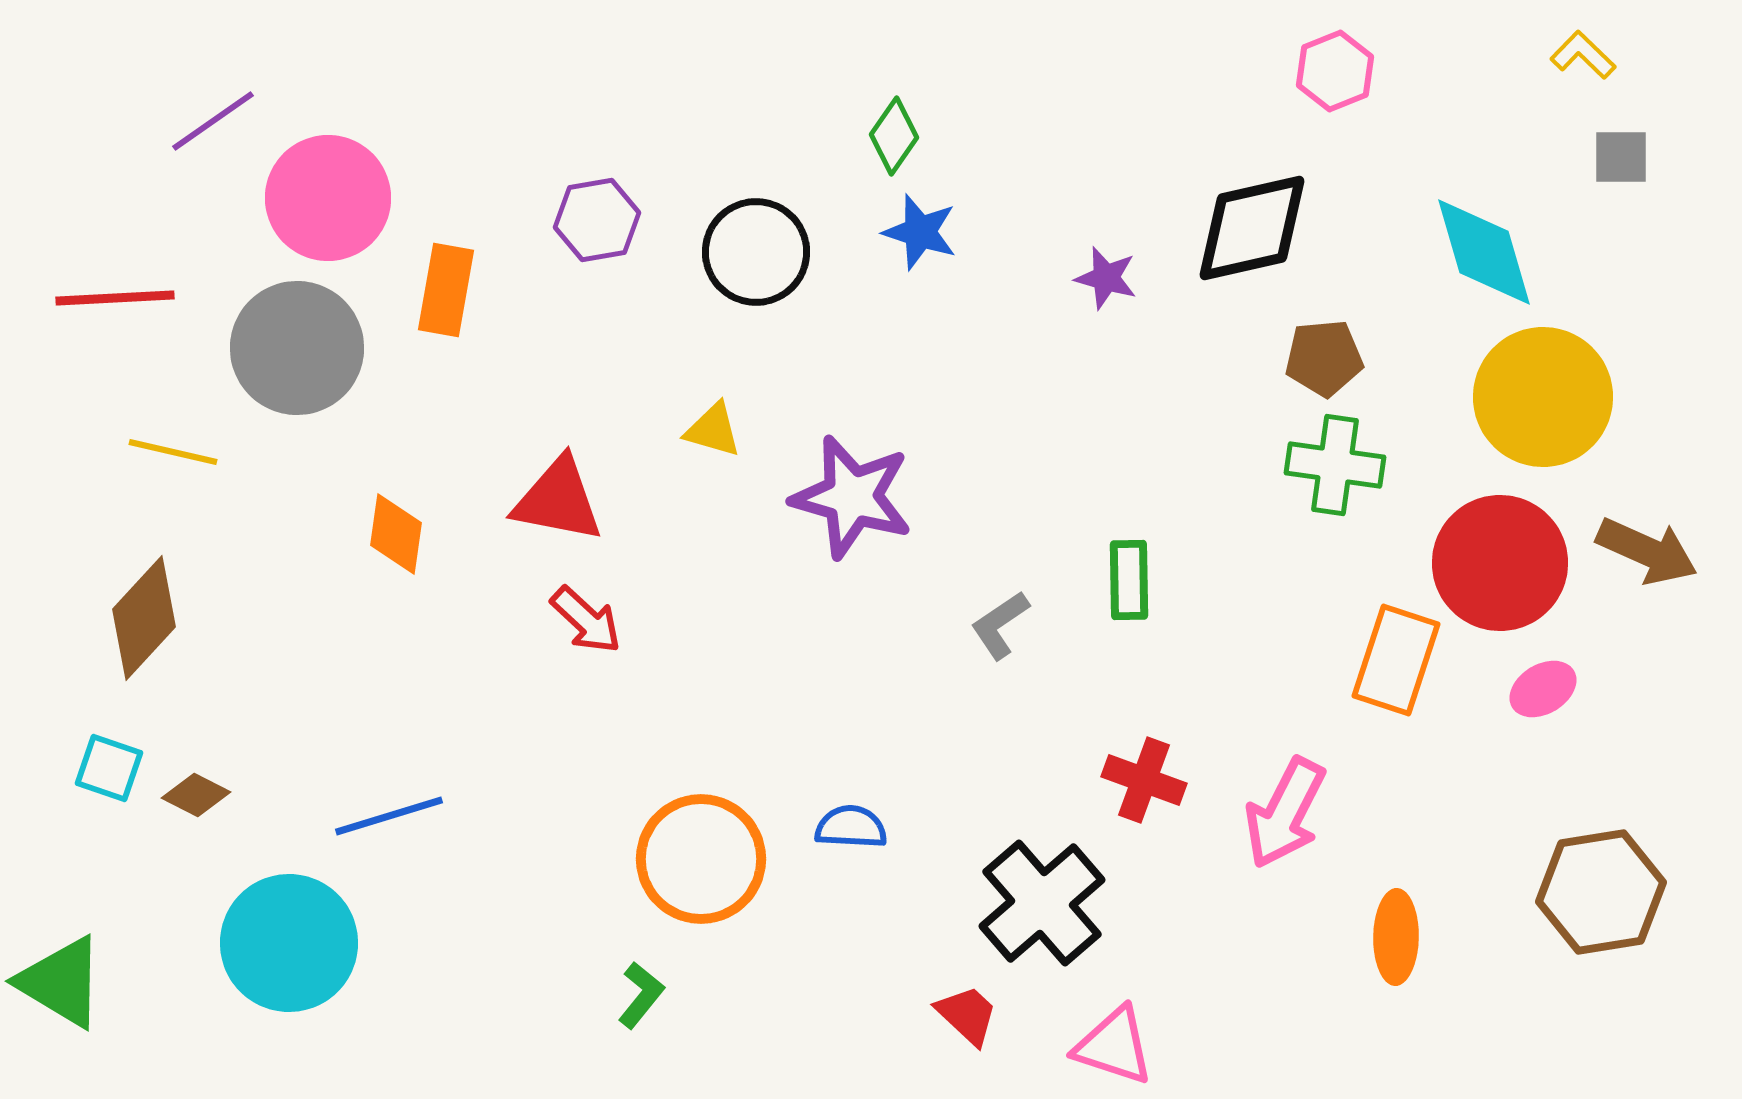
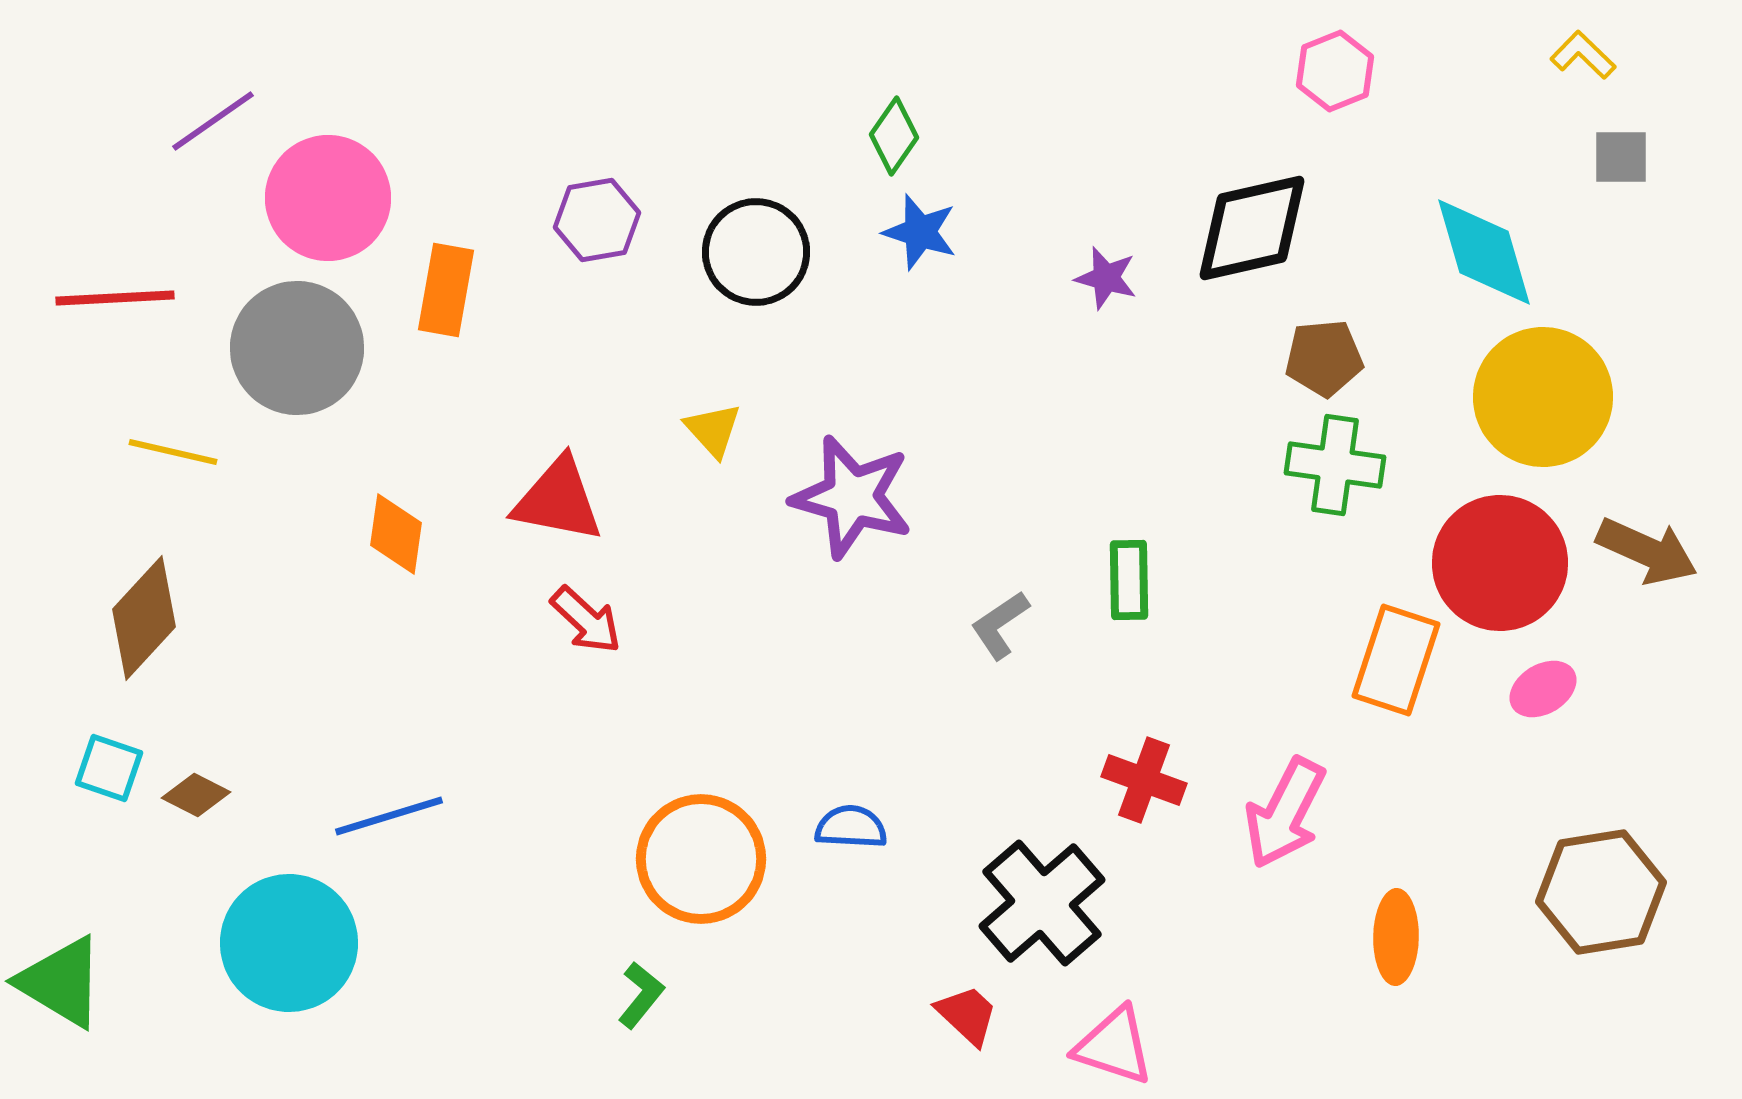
yellow triangle at (713, 430): rotated 32 degrees clockwise
